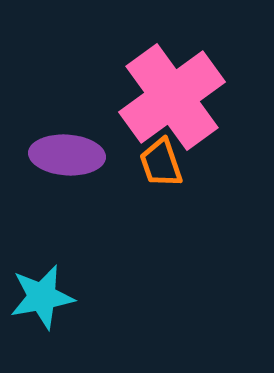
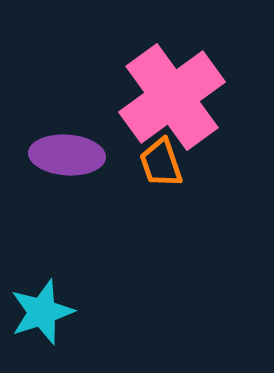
cyan star: moved 15 px down; rotated 8 degrees counterclockwise
